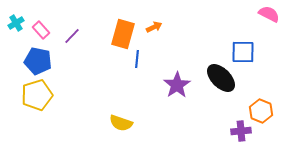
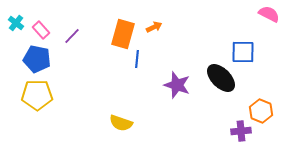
cyan cross: rotated 21 degrees counterclockwise
blue pentagon: moved 1 px left, 2 px up
purple star: rotated 20 degrees counterclockwise
yellow pentagon: rotated 16 degrees clockwise
